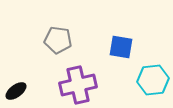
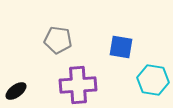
cyan hexagon: rotated 16 degrees clockwise
purple cross: rotated 9 degrees clockwise
